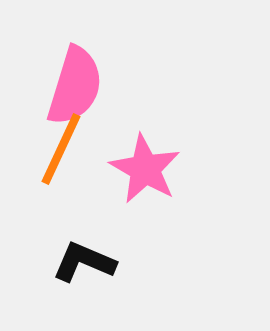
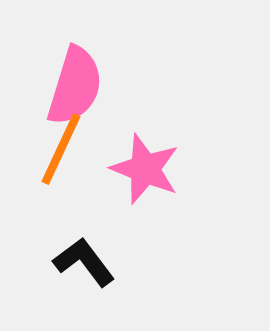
pink star: rotated 8 degrees counterclockwise
black L-shape: rotated 30 degrees clockwise
